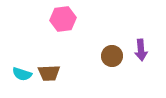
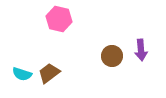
pink hexagon: moved 4 px left; rotated 20 degrees clockwise
brown trapezoid: rotated 145 degrees clockwise
